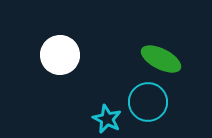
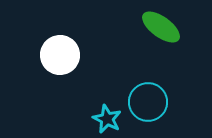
green ellipse: moved 32 px up; rotated 9 degrees clockwise
